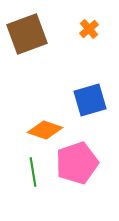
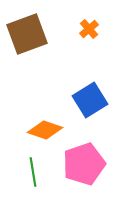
blue square: rotated 16 degrees counterclockwise
pink pentagon: moved 7 px right, 1 px down
